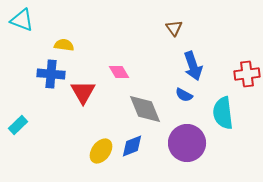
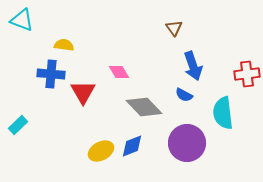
gray diamond: moved 1 px left, 2 px up; rotated 21 degrees counterclockwise
yellow ellipse: rotated 25 degrees clockwise
